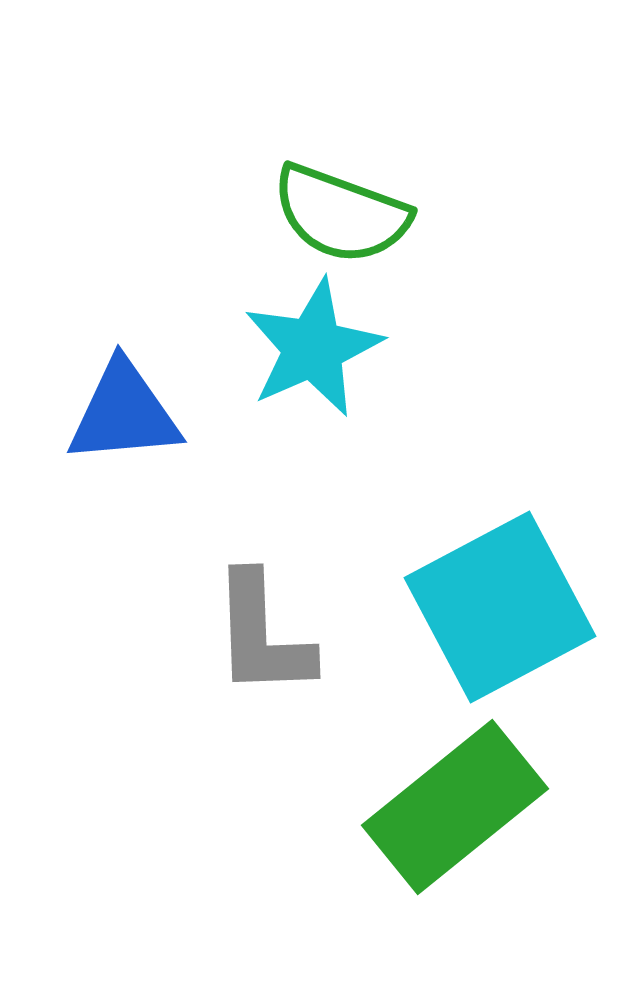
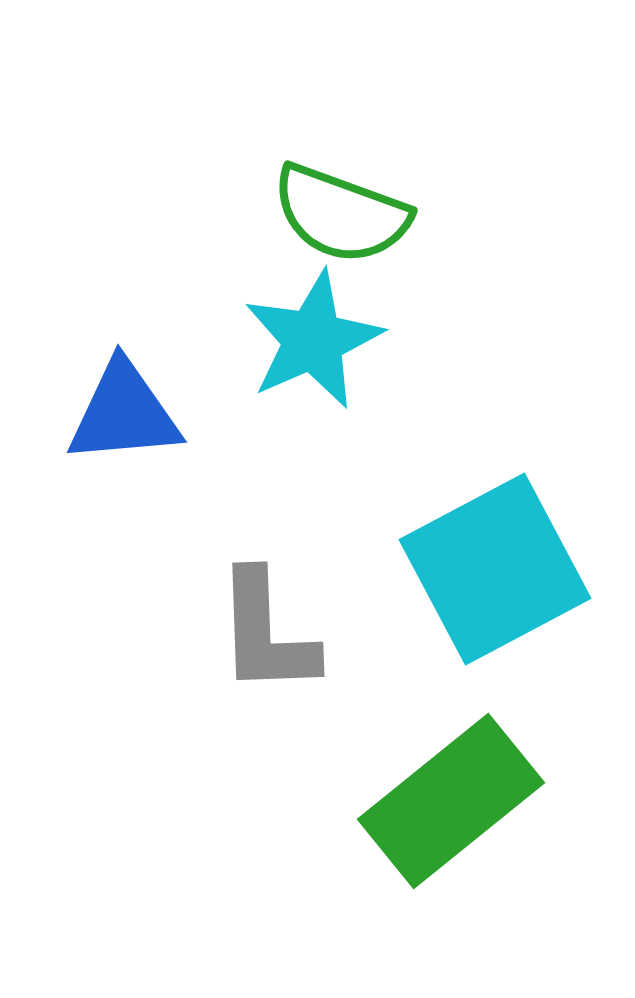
cyan star: moved 8 px up
cyan square: moved 5 px left, 38 px up
gray L-shape: moved 4 px right, 2 px up
green rectangle: moved 4 px left, 6 px up
